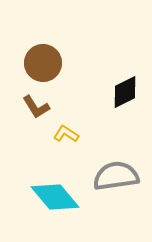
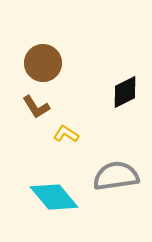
cyan diamond: moved 1 px left
